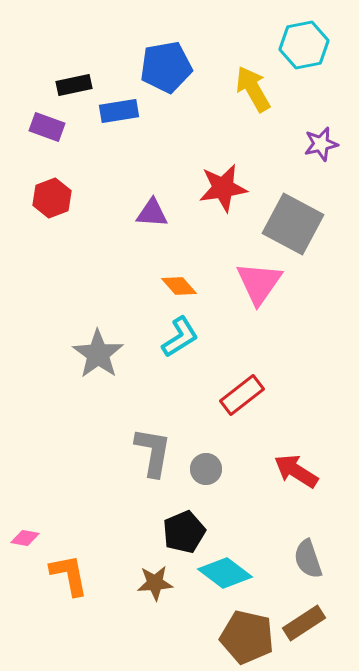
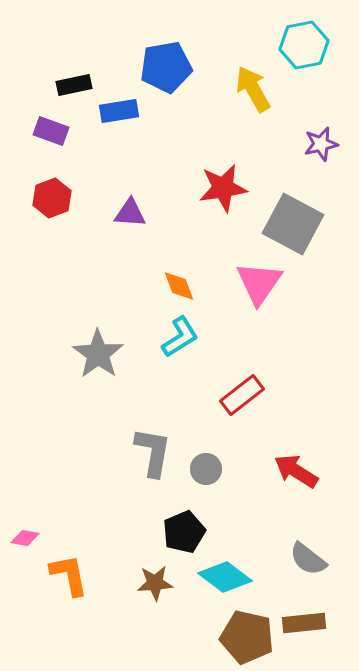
purple rectangle: moved 4 px right, 4 px down
purple triangle: moved 22 px left
orange diamond: rotated 21 degrees clockwise
gray semicircle: rotated 33 degrees counterclockwise
cyan diamond: moved 4 px down
brown rectangle: rotated 27 degrees clockwise
